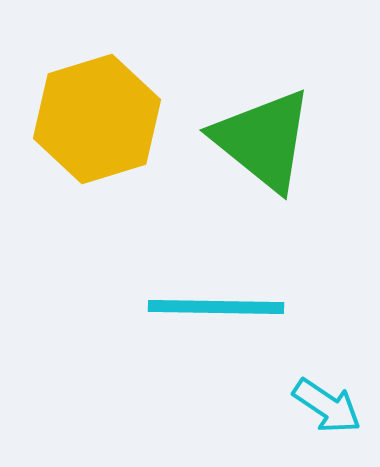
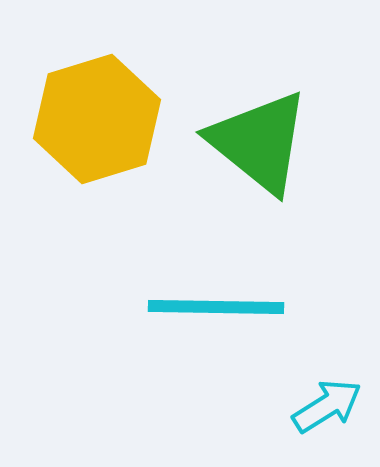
green triangle: moved 4 px left, 2 px down
cyan arrow: rotated 66 degrees counterclockwise
